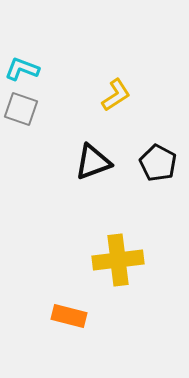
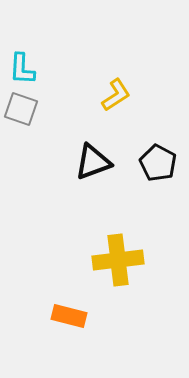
cyan L-shape: rotated 108 degrees counterclockwise
